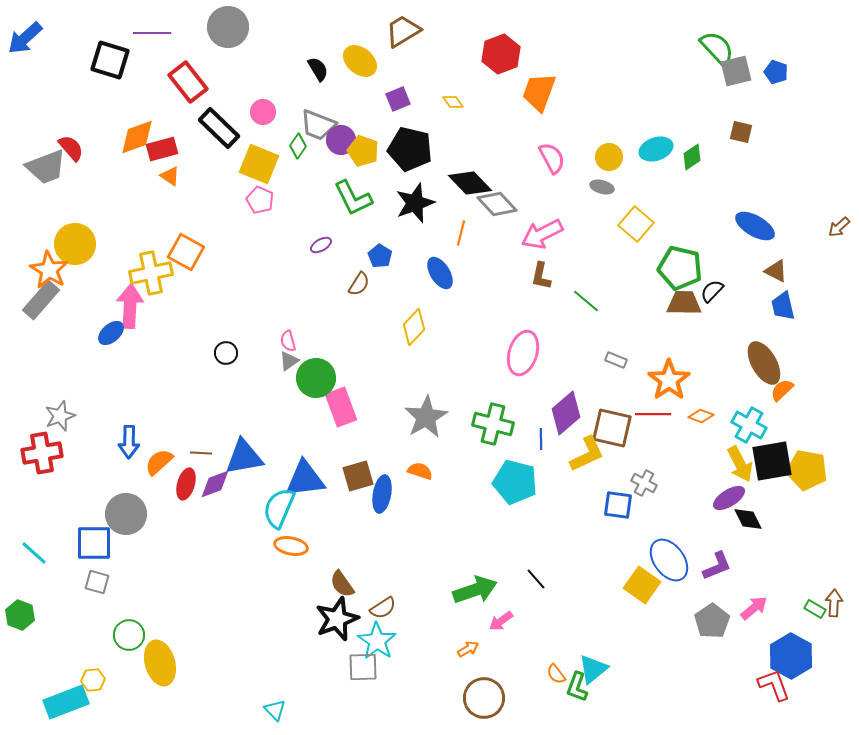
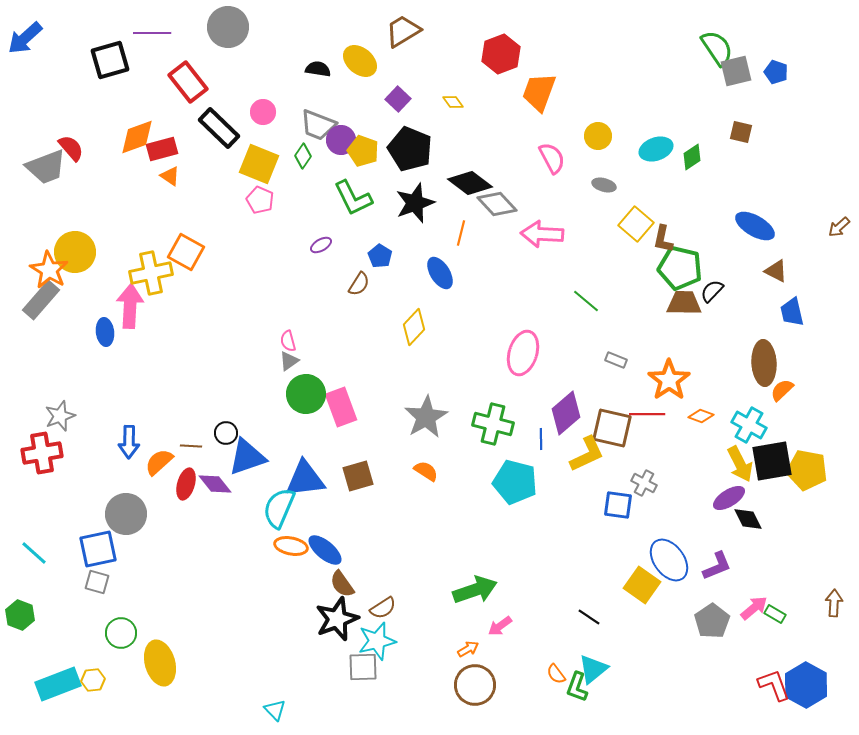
green semicircle at (717, 48): rotated 9 degrees clockwise
black square at (110, 60): rotated 33 degrees counterclockwise
black semicircle at (318, 69): rotated 50 degrees counterclockwise
purple square at (398, 99): rotated 25 degrees counterclockwise
green diamond at (298, 146): moved 5 px right, 10 px down
black pentagon at (410, 149): rotated 9 degrees clockwise
yellow circle at (609, 157): moved 11 px left, 21 px up
black diamond at (470, 183): rotated 9 degrees counterclockwise
gray ellipse at (602, 187): moved 2 px right, 2 px up
pink arrow at (542, 234): rotated 30 degrees clockwise
yellow circle at (75, 244): moved 8 px down
brown L-shape at (541, 276): moved 122 px right, 37 px up
blue trapezoid at (783, 306): moved 9 px right, 6 px down
blue ellipse at (111, 333): moved 6 px left, 1 px up; rotated 56 degrees counterclockwise
black circle at (226, 353): moved 80 px down
brown ellipse at (764, 363): rotated 27 degrees clockwise
green circle at (316, 378): moved 10 px left, 16 px down
red line at (653, 414): moved 6 px left
brown line at (201, 453): moved 10 px left, 7 px up
blue triangle at (244, 457): moved 3 px right; rotated 9 degrees counterclockwise
orange semicircle at (420, 471): moved 6 px right; rotated 15 degrees clockwise
purple diamond at (215, 484): rotated 72 degrees clockwise
blue ellipse at (382, 494): moved 57 px left, 56 px down; rotated 60 degrees counterclockwise
blue square at (94, 543): moved 4 px right, 6 px down; rotated 12 degrees counterclockwise
black line at (536, 579): moved 53 px right, 38 px down; rotated 15 degrees counterclockwise
green rectangle at (815, 609): moved 40 px left, 5 px down
pink arrow at (501, 621): moved 1 px left, 5 px down
green circle at (129, 635): moved 8 px left, 2 px up
cyan star at (377, 641): rotated 24 degrees clockwise
blue hexagon at (791, 656): moved 15 px right, 29 px down
brown circle at (484, 698): moved 9 px left, 13 px up
cyan rectangle at (66, 702): moved 8 px left, 18 px up
